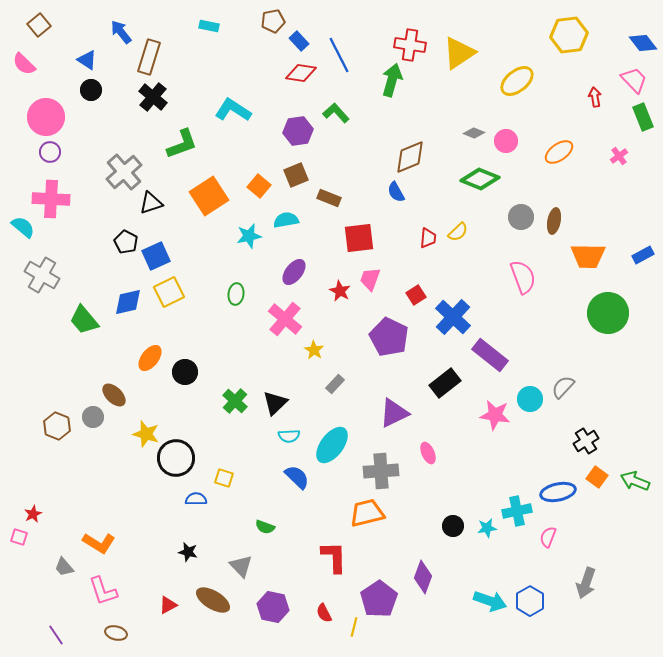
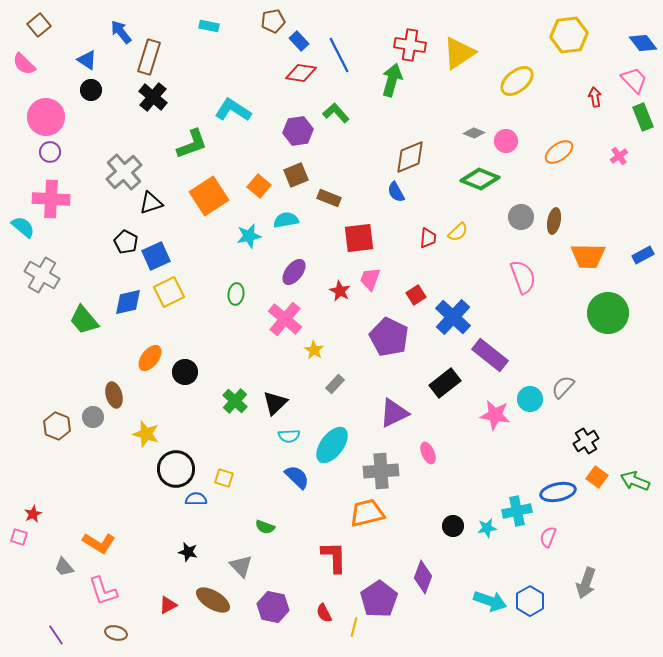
green L-shape at (182, 144): moved 10 px right
brown ellipse at (114, 395): rotated 30 degrees clockwise
black circle at (176, 458): moved 11 px down
